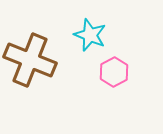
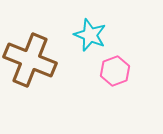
pink hexagon: moved 1 px right, 1 px up; rotated 8 degrees clockwise
